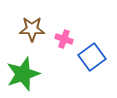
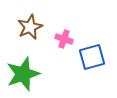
brown star: moved 2 px left, 2 px up; rotated 25 degrees counterclockwise
blue square: rotated 20 degrees clockwise
